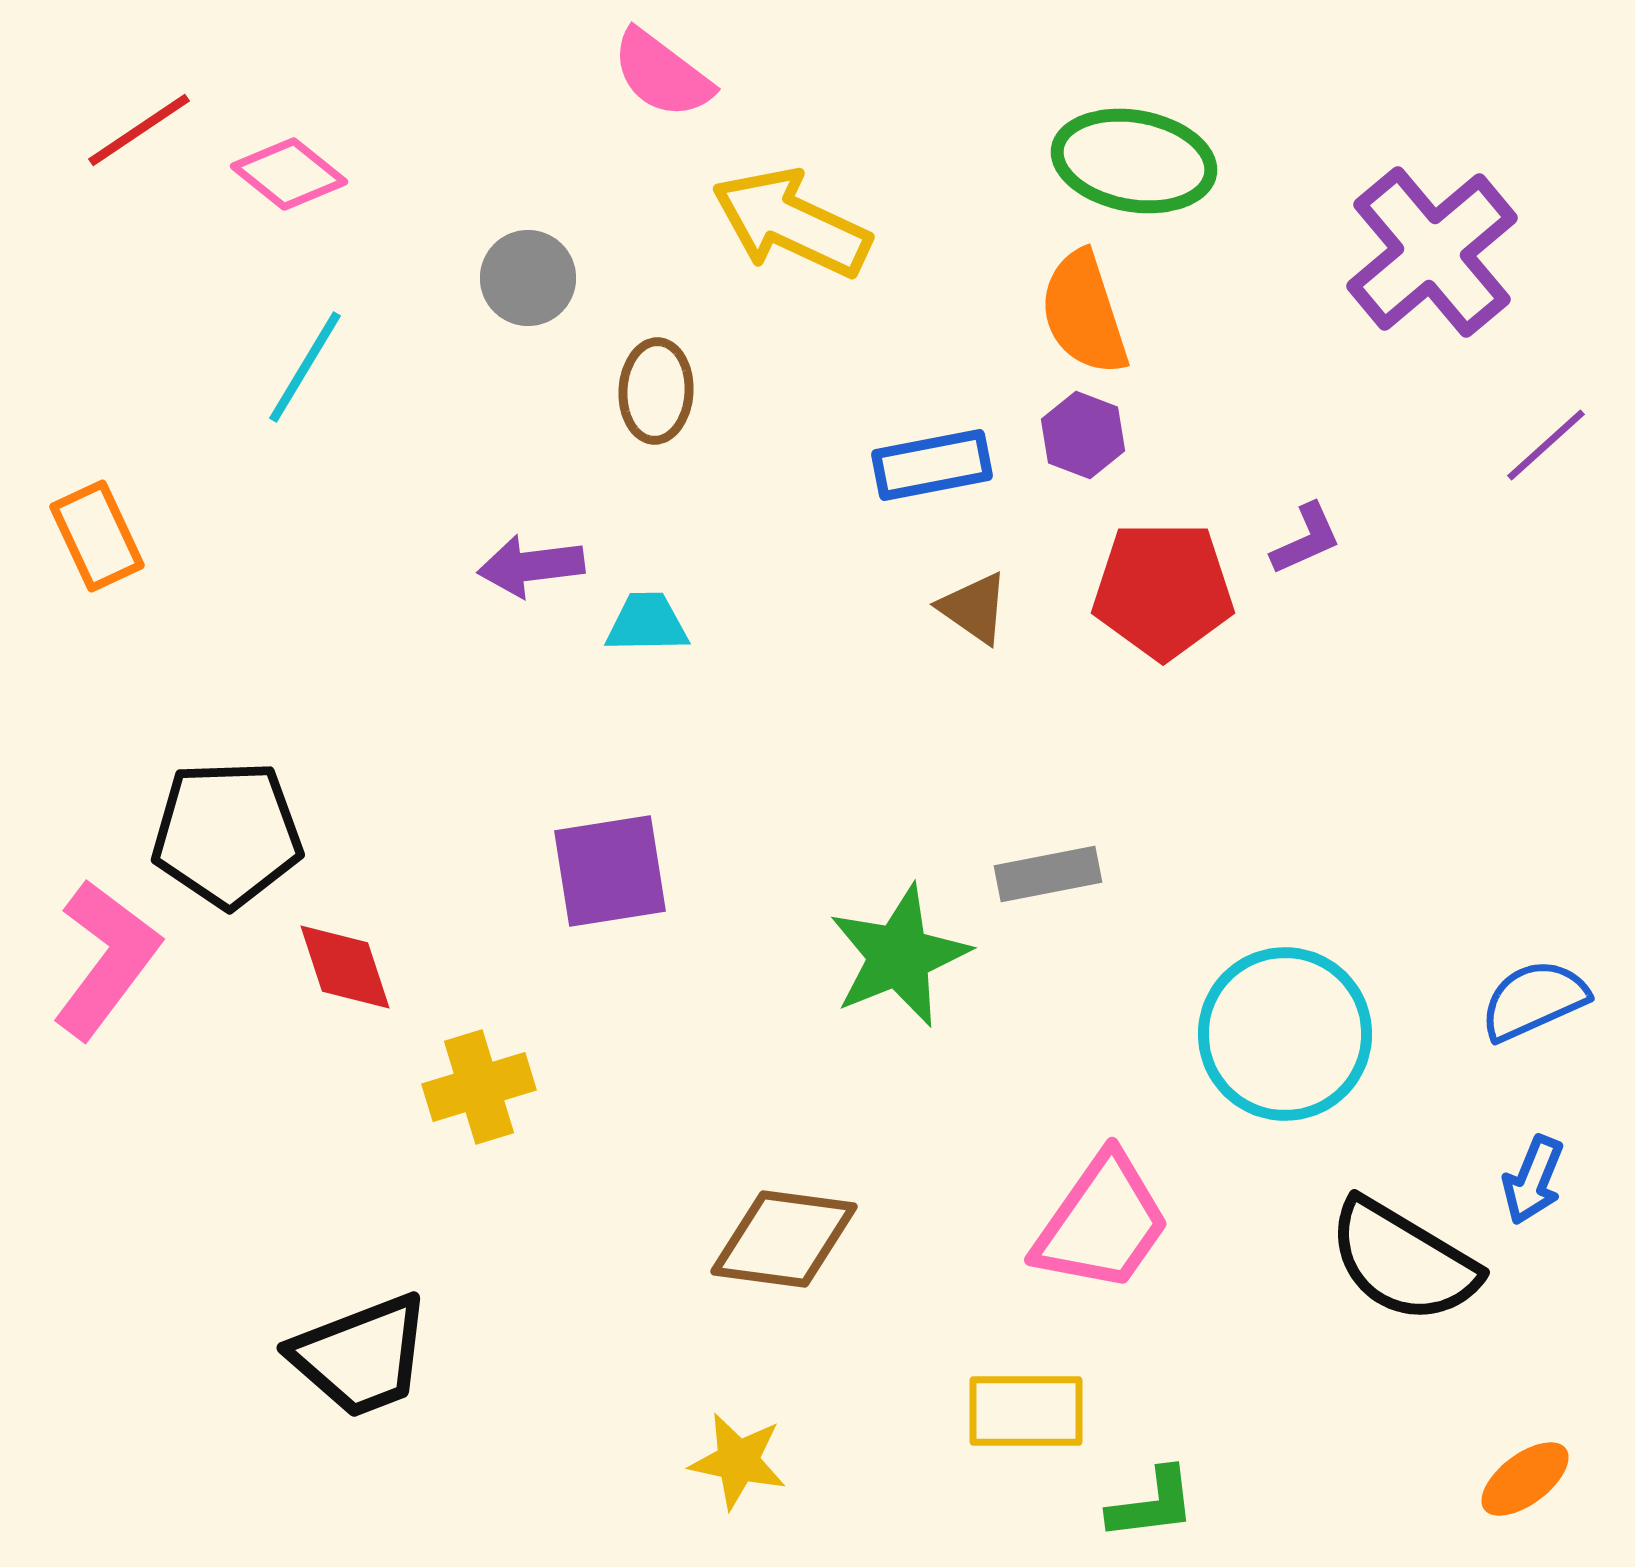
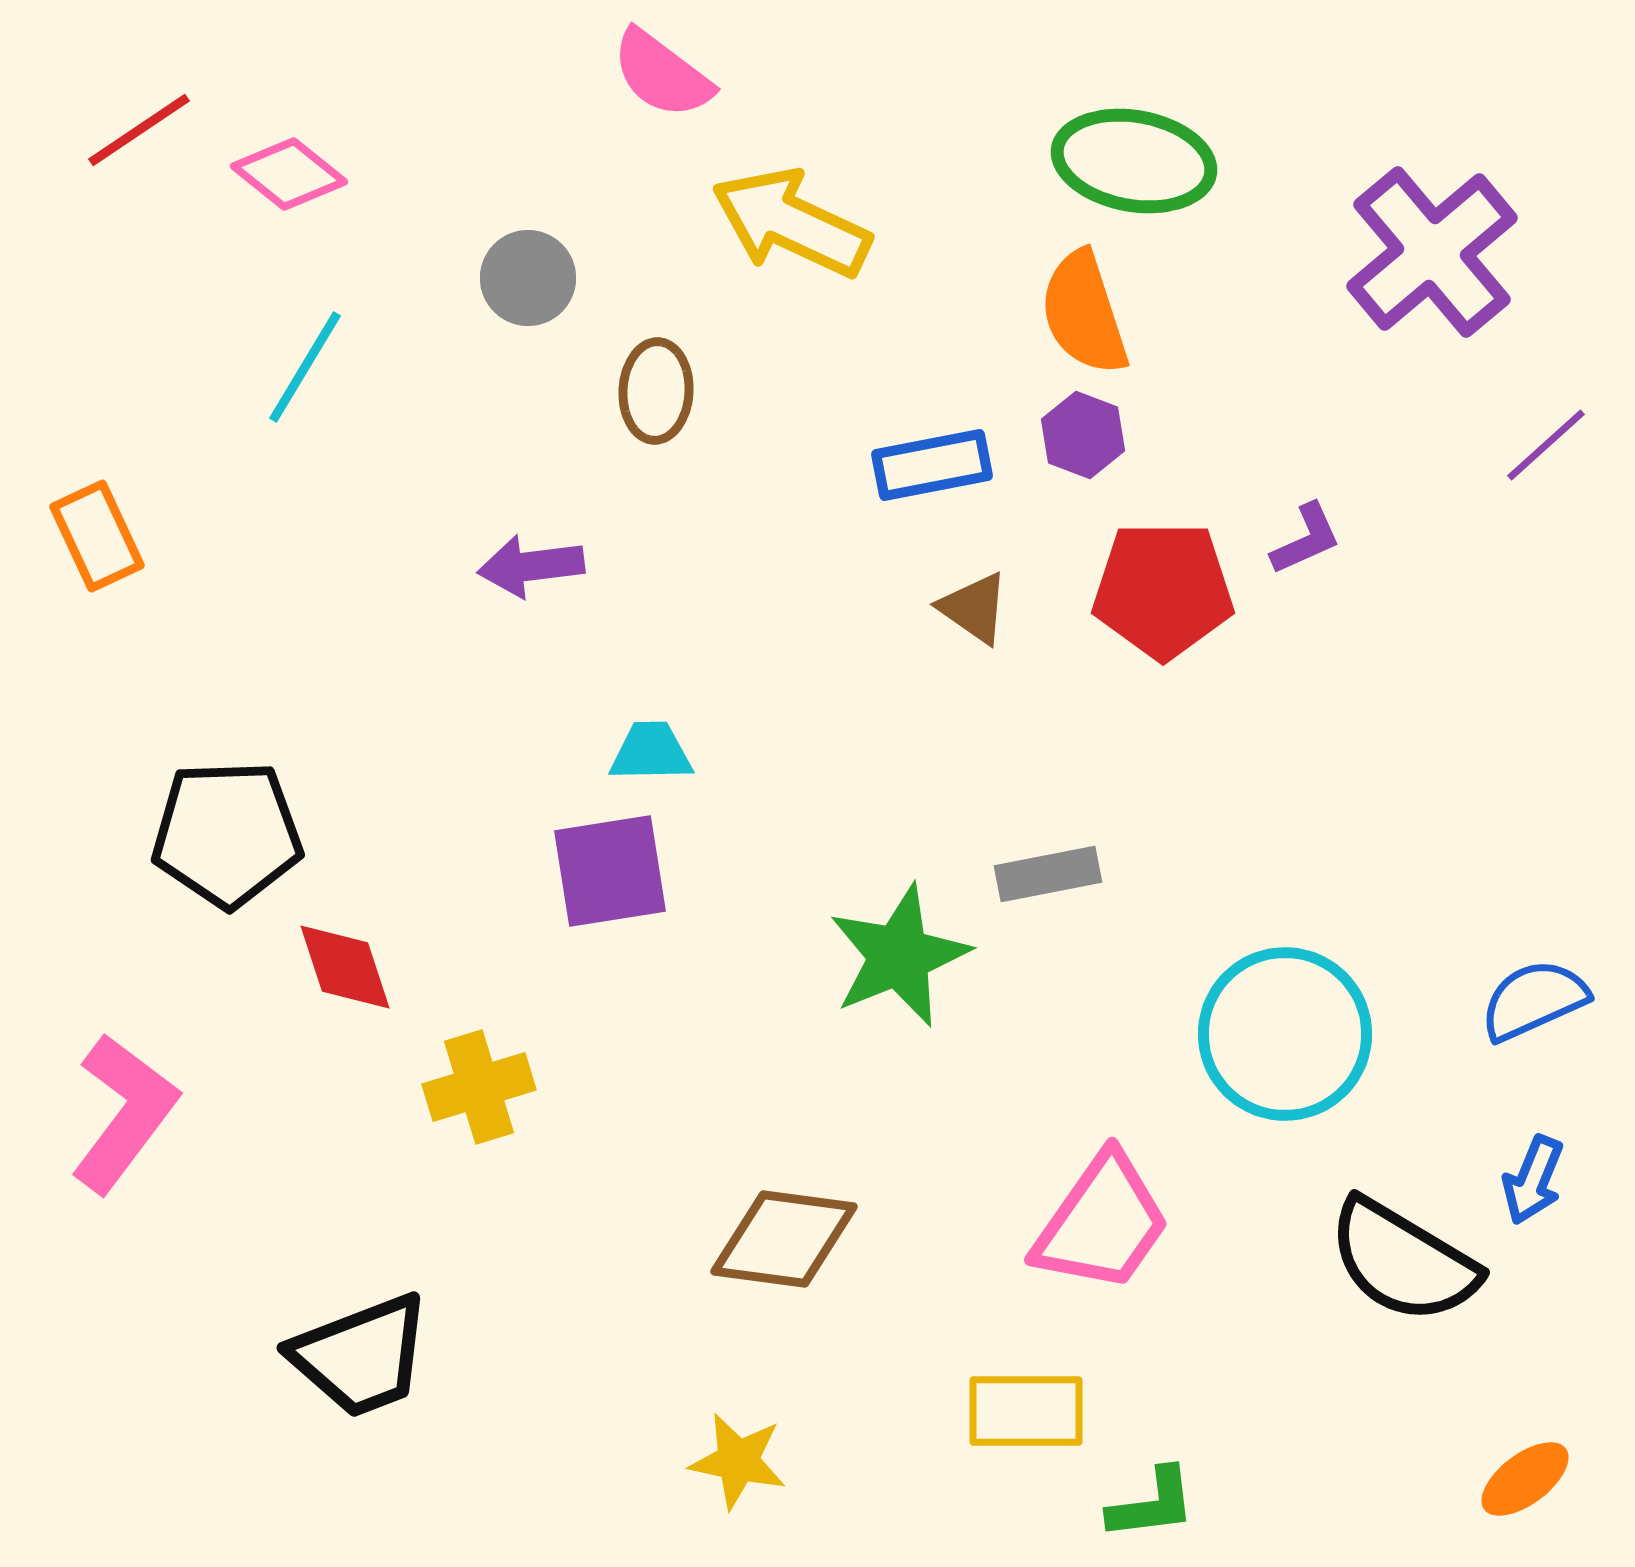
cyan trapezoid: moved 4 px right, 129 px down
pink L-shape: moved 18 px right, 154 px down
